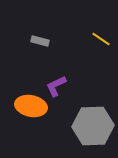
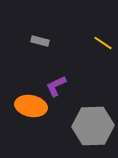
yellow line: moved 2 px right, 4 px down
